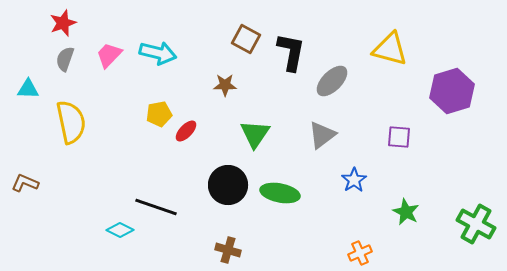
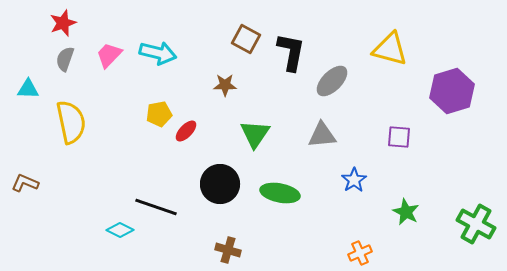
gray triangle: rotated 32 degrees clockwise
black circle: moved 8 px left, 1 px up
